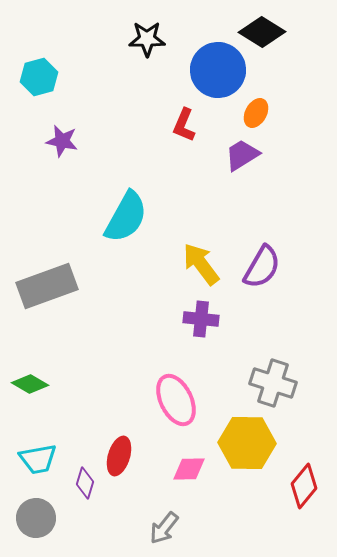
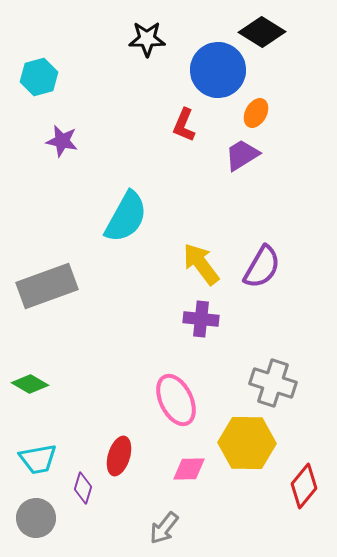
purple diamond: moved 2 px left, 5 px down
